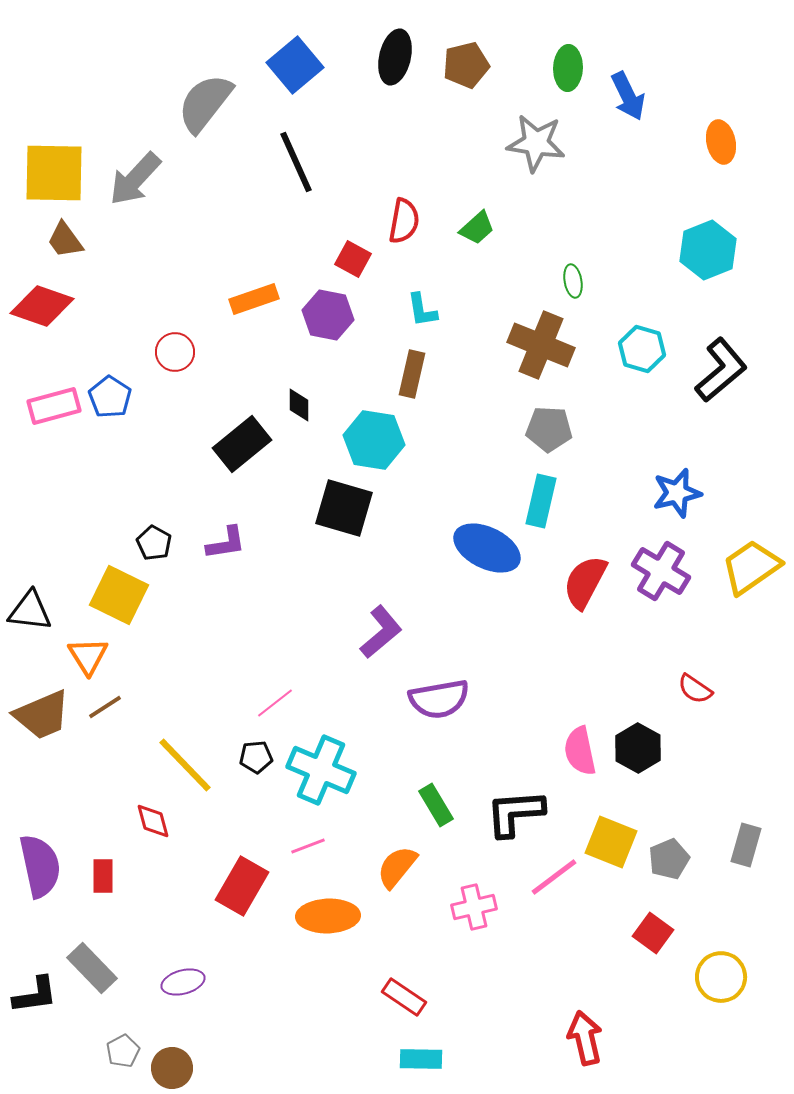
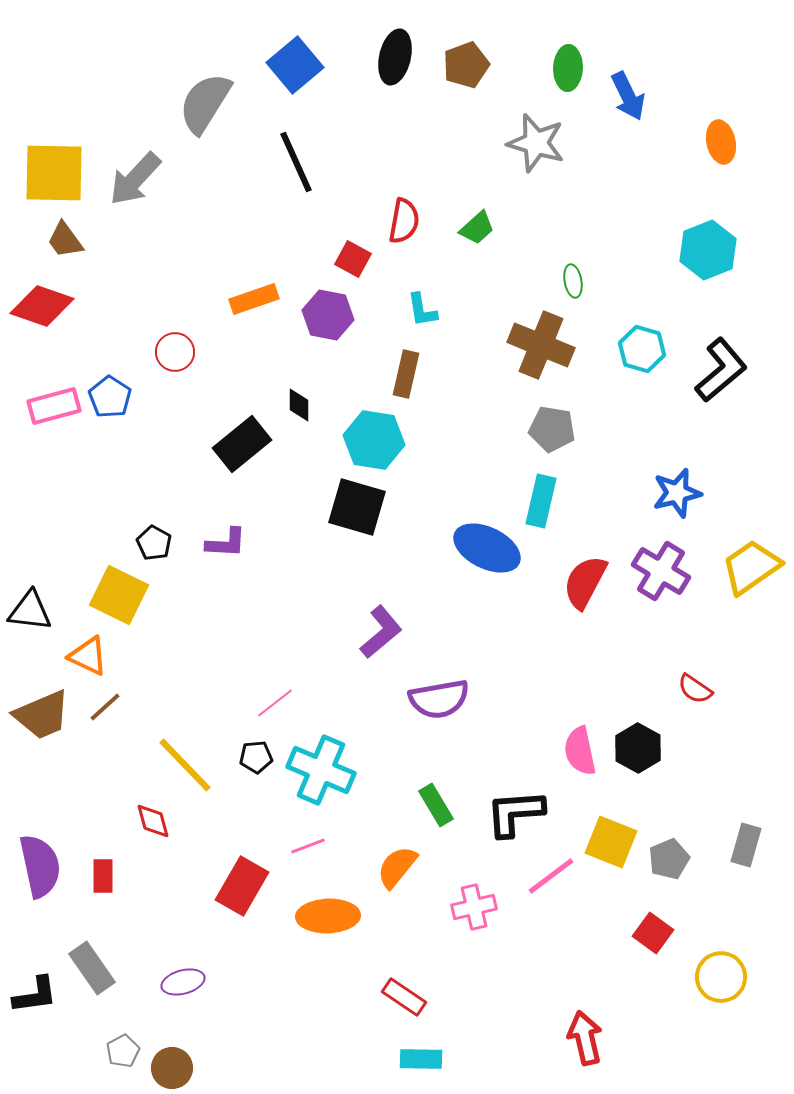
brown pentagon at (466, 65): rotated 6 degrees counterclockwise
gray semicircle at (205, 103): rotated 6 degrees counterclockwise
gray star at (536, 143): rotated 8 degrees clockwise
brown rectangle at (412, 374): moved 6 px left
gray pentagon at (549, 429): moved 3 px right; rotated 6 degrees clockwise
black square at (344, 508): moved 13 px right, 1 px up
purple L-shape at (226, 543): rotated 12 degrees clockwise
orange triangle at (88, 656): rotated 33 degrees counterclockwise
brown line at (105, 707): rotated 9 degrees counterclockwise
pink line at (554, 877): moved 3 px left, 1 px up
gray rectangle at (92, 968): rotated 9 degrees clockwise
